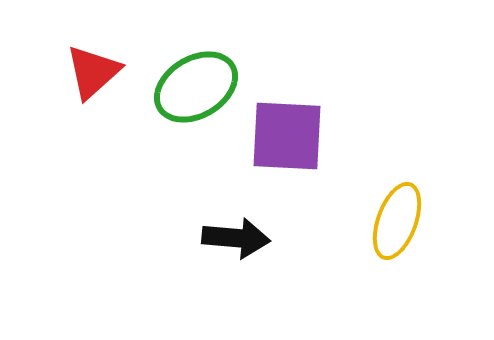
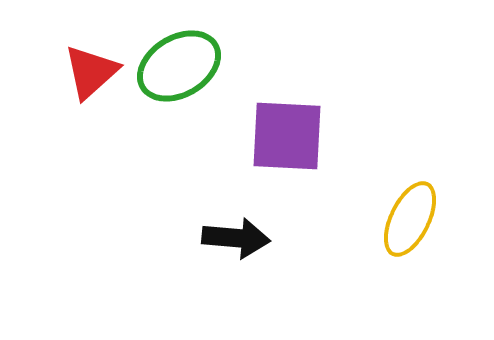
red triangle: moved 2 px left
green ellipse: moved 17 px left, 21 px up
yellow ellipse: moved 13 px right, 2 px up; rotated 6 degrees clockwise
